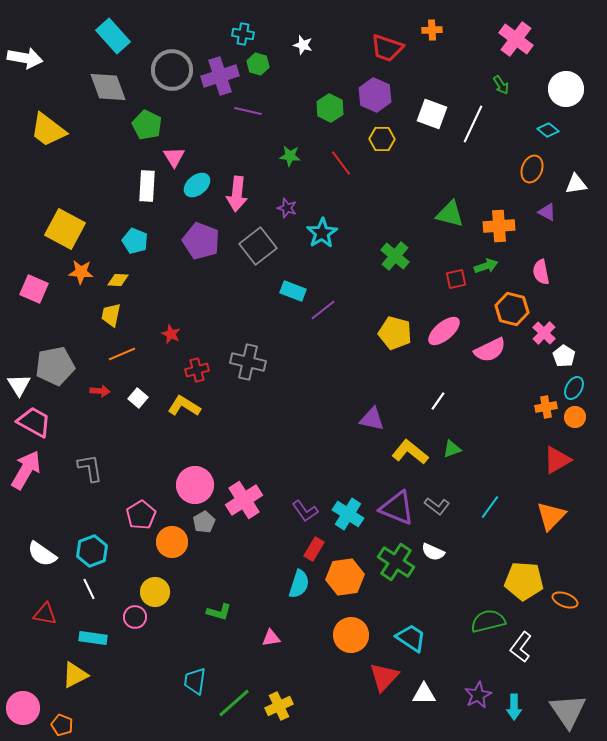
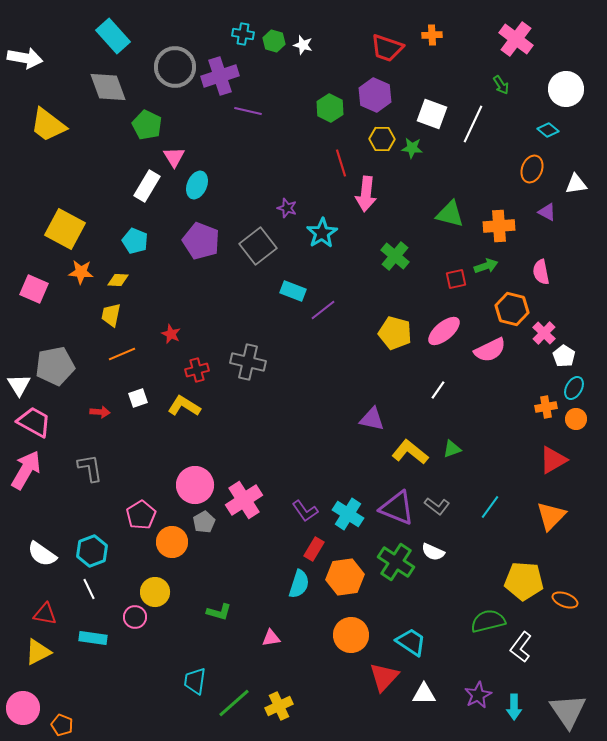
orange cross at (432, 30): moved 5 px down
green hexagon at (258, 64): moved 16 px right, 23 px up
gray circle at (172, 70): moved 3 px right, 3 px up
yellow trapezoid at (48, 130): moved 5 px up
green star at (290, 156): moved 122 px right, 8 px up
red line at (341, 163): rotated 20 degrees clockwise
cyan ellipse at (197, 185): rotated 28 degrees counterclockwise
white rectangle at (147, 186): rotated 28 degrees clockwise
pink arrow at (237, 194): moved 129 px right
red arrow at (100, 391): moved 21 px down
white square at (138, 398): rotated 30 degrees clockwise
white line at (438, 401): moved 11 px up
orange circle at (575, 417): moved 1 px right, 2 px down
red triangle at (557, 460): moved 4 px left
cyan trapezoid at (411, 638): moved 4 px down
yellow triangle at (75, 675): moved 37 px left, 23 px up
